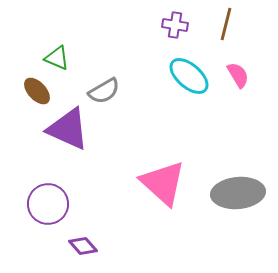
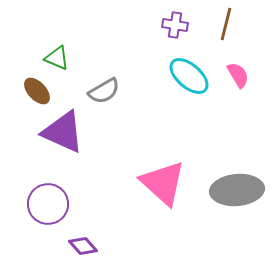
purple triangle: moved 5 px left, 3 px down
gray ellipse: moved 1 px left, 3 px up
